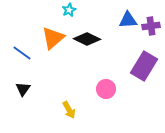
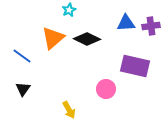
blue triangle: moved 2 px left, 3 px down
blue line: moved 3 px down
purple rectangle: moved 9 px left; rotated 72 degrees clockwise
